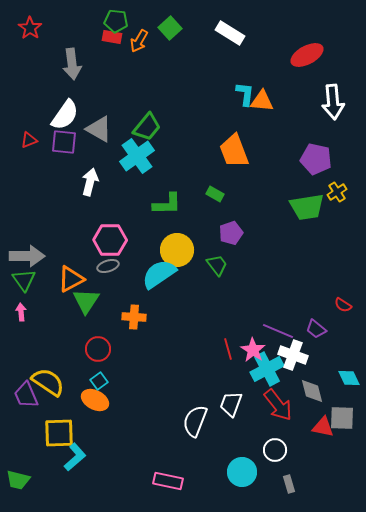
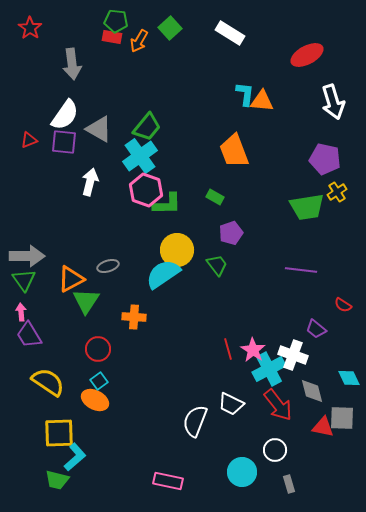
white arrow at (333, 102): rotated 12 degrees counterclockwise
cyan cross at (137, 156): moved 3 px right
purple pentagon at (316, 159): moved 9 px right
green rectangle at (215, 194): moved 3 px down
pink hexagon at (110, 240): moved 36 px right, 50 px up; rotated 20 degrees clockwise
cyan semicircle at (159, 274): moved 4 px right
purple line at (278, 331): moved 23 px right, 61 px up; rotated 16 degrees counterclockwise
cyan cross at (267, 369): moved 2 px right
purple trapezoid at (26, 395): moved 3 px right, 60 px up; rotated 8 degrees counterclockwise
white trapezoid at (231, 404): rotated 84 degrees counterclockwise
green trapezoid at (18, 480): moved 39 px right
